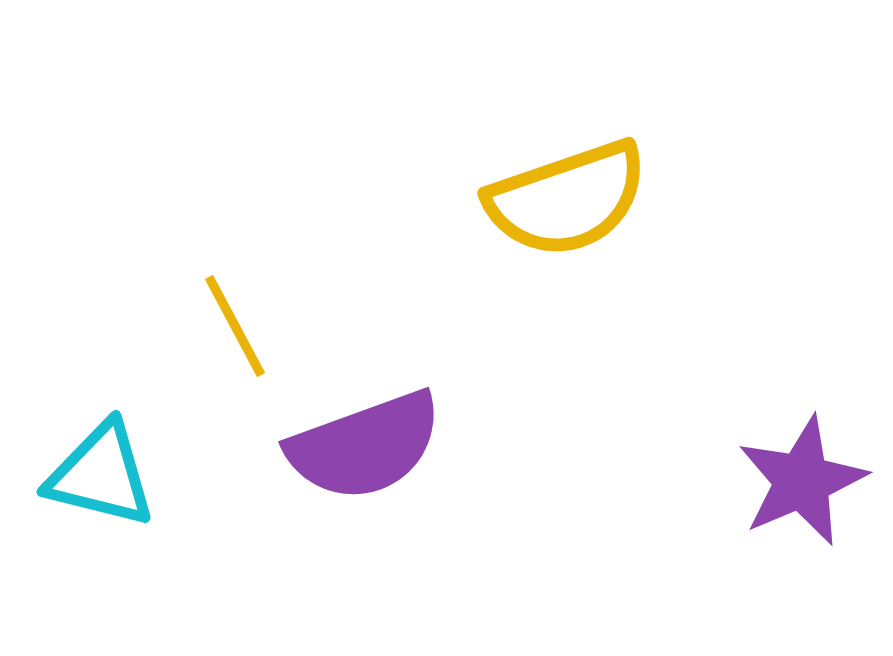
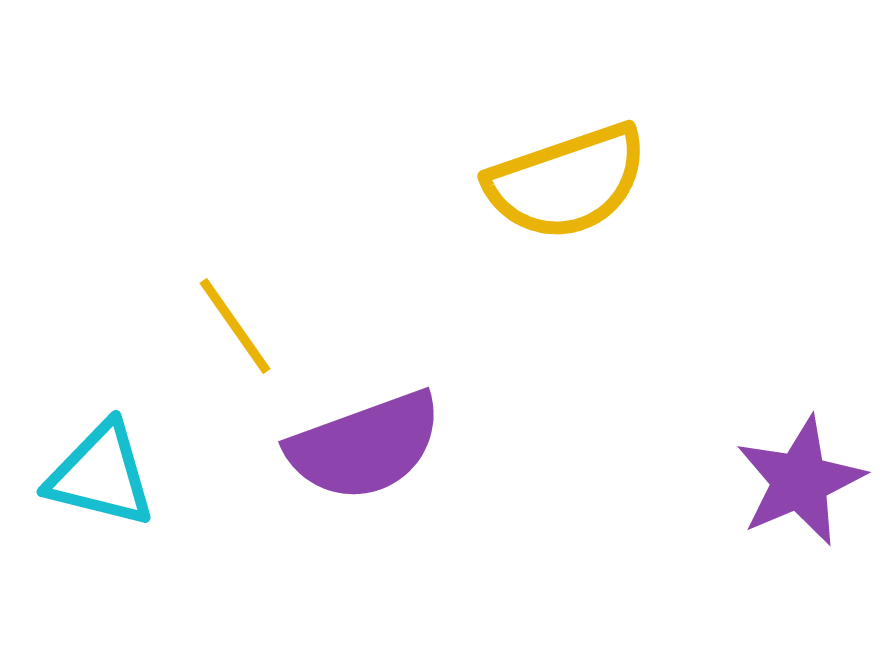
yellow semicircle: moved 17 px up
yellow line: rotated 7 degrees counterclockwise
purple star: moved 2 px left
